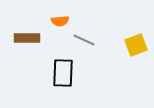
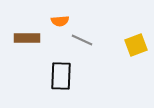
gray line: moved 2 px left
black rectangle: moved 2 px left, 3 px down
